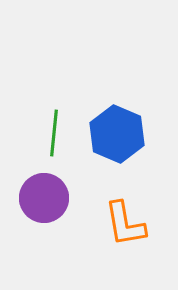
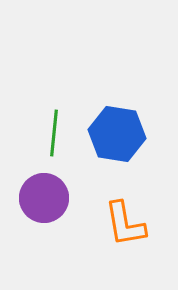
blue hexagon: rotated 14 degrees counterclockwise
